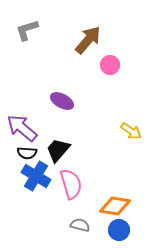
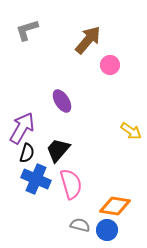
purple ellipse: rotated 30 degrees clockwise
purple arrow: rotated 80 degrees clockwise
black semicircle: rotated 78 degrees counterclockwise
blue cross: moved 3 px down; rotated 8 degrees counterclockwise
blue circle: moved 12 px left
